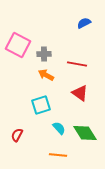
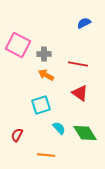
red line: moved 1 px right
orange line: moved 12 px left
